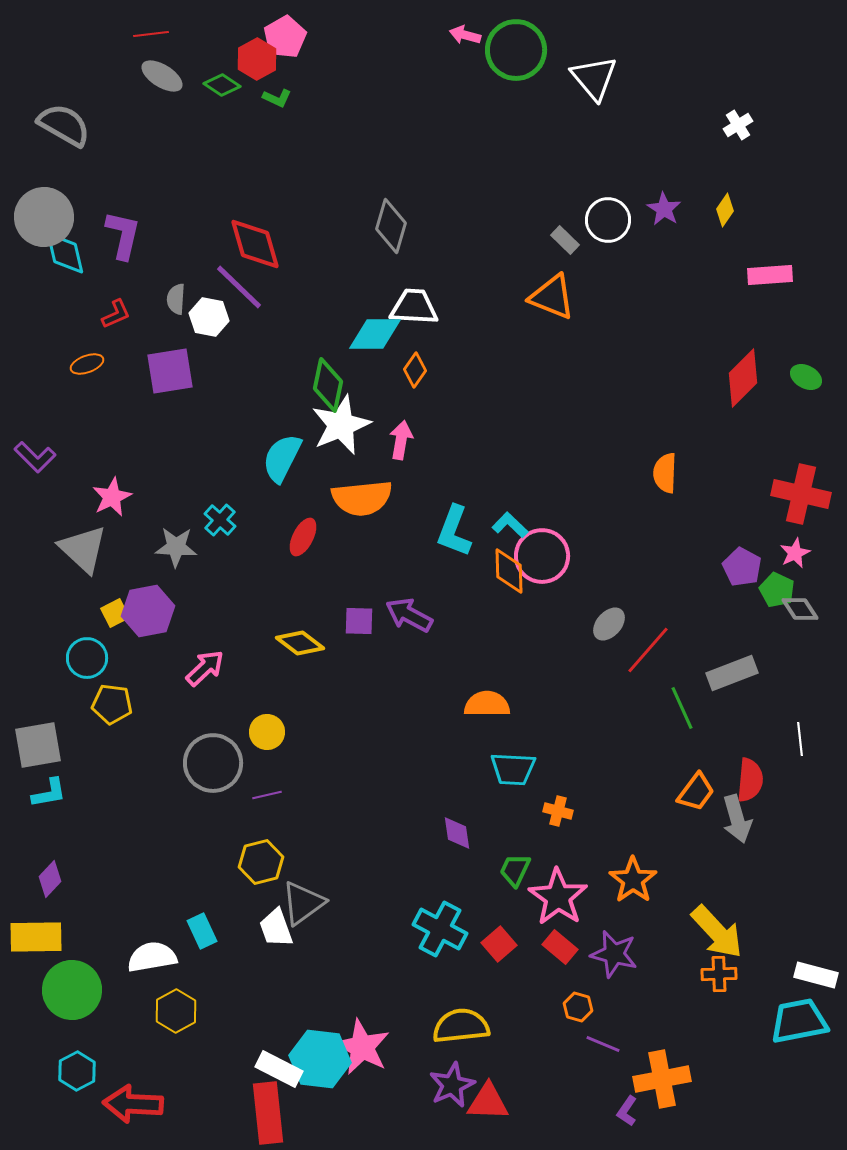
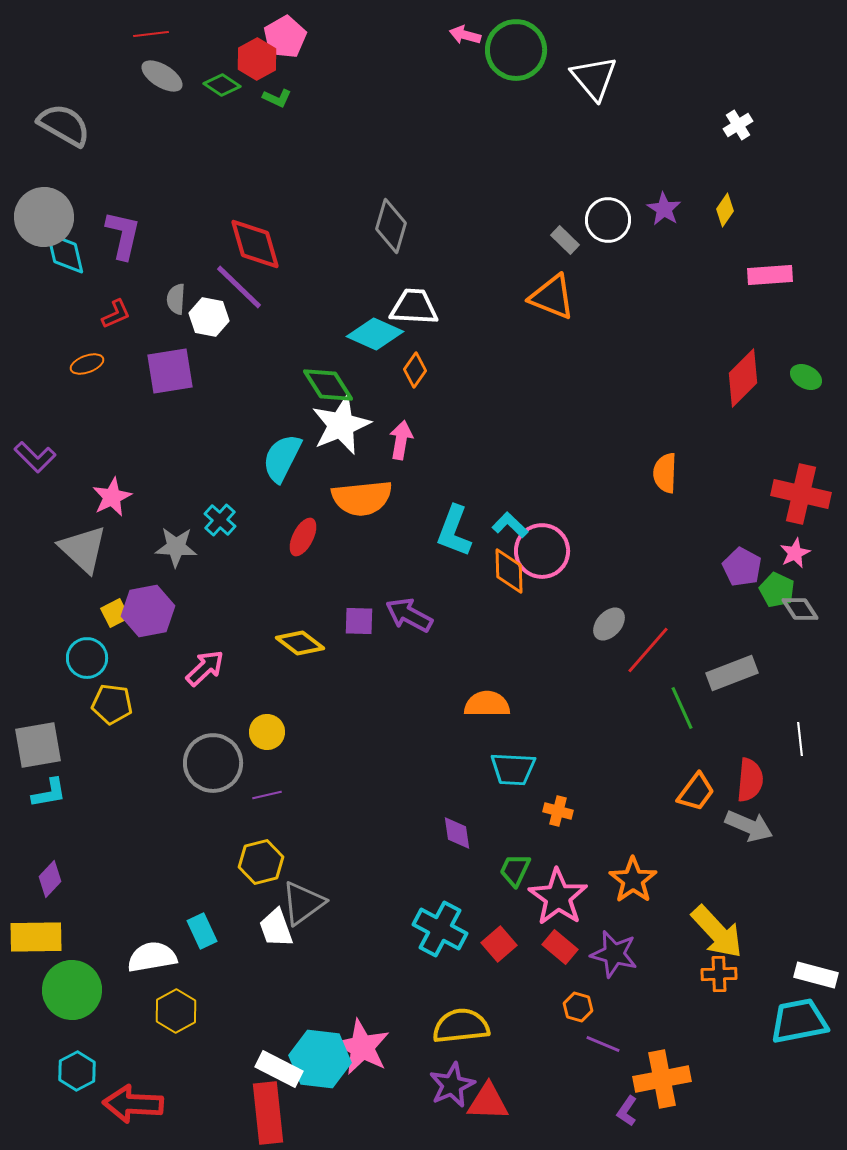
cyan diamond at (375, 334): rotated 24 degrees clockwise
green diamond at (328, 385): rotated 44 degrees counterclockwise
pink circle at (542, 556): moved 5 px up
gray arrow at (737, 819): moved 12 px right, 7 px down; rotated 51 degrees counterclockwise
